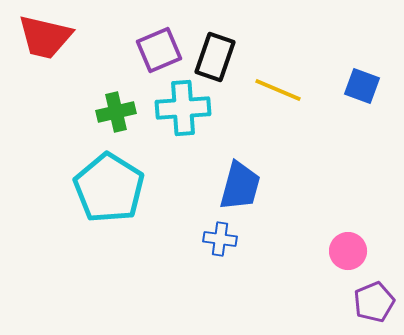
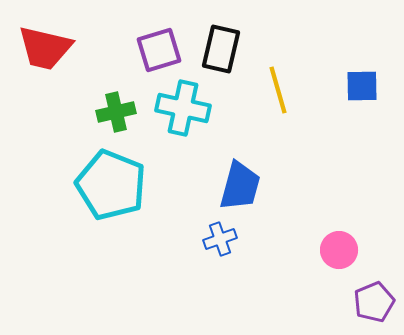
red trapezoid: moved 11 px down
purple square: rotated 6 degrees clockwise
black rectangle: moved 6 px right, 8 px up; rotated 6 degrees counterclockwise
blue square: rotated 21 degrees counterclockwise
yellow line: rotated 51 degrees clockwise
cyan cross: rotated 16 degrees clockwise
cyan pentagon: moved 2 px right, 3 px up; rotated 10 degrees counterclockwise
blue cross: rotated 28 degrees counterclockwise
pink circle: moved 9 px left, 1 px up
